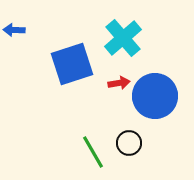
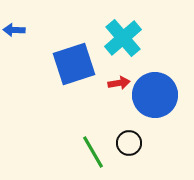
blue square: moved 2 px right
blue circle: moved 1 px up
